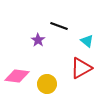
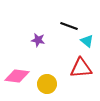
black line: moved 10 px right
purple star: rotated 24 degrees counterclockwise
red triangle: rotated 25 degrees clockwise
